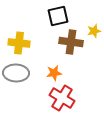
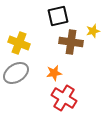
yellow star: moved 1 px left
yellow cross: rotated 15 degrees clockwise
gray ellipse: rotated 35 degrees counterclockwise
red cross: moved 2 px right
